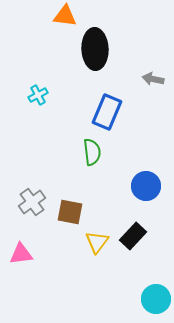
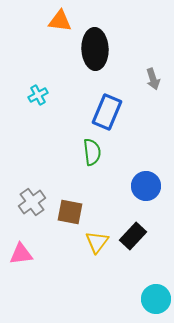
orange triangle: moved 5 px left, 5 px down
gray arrow: rotated 120 degrees counterclockwise
